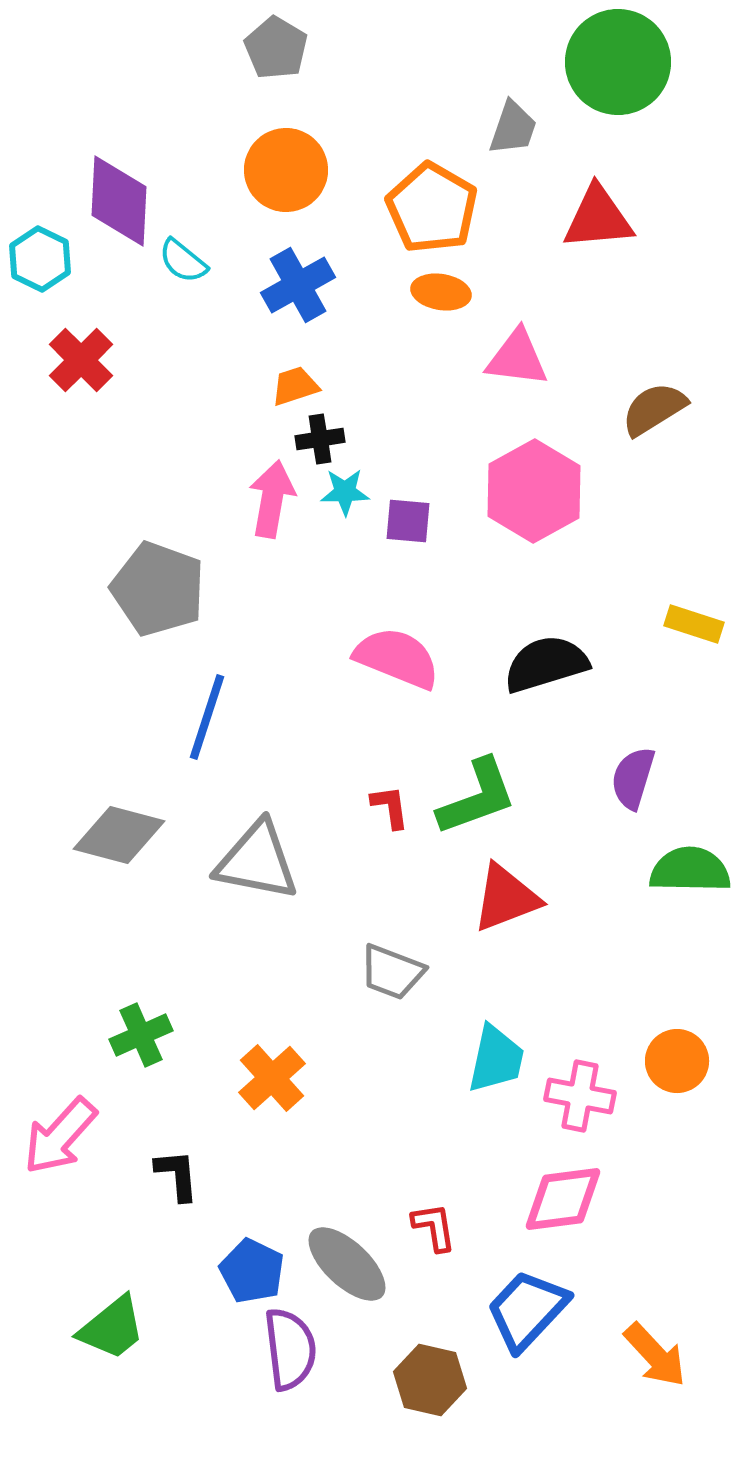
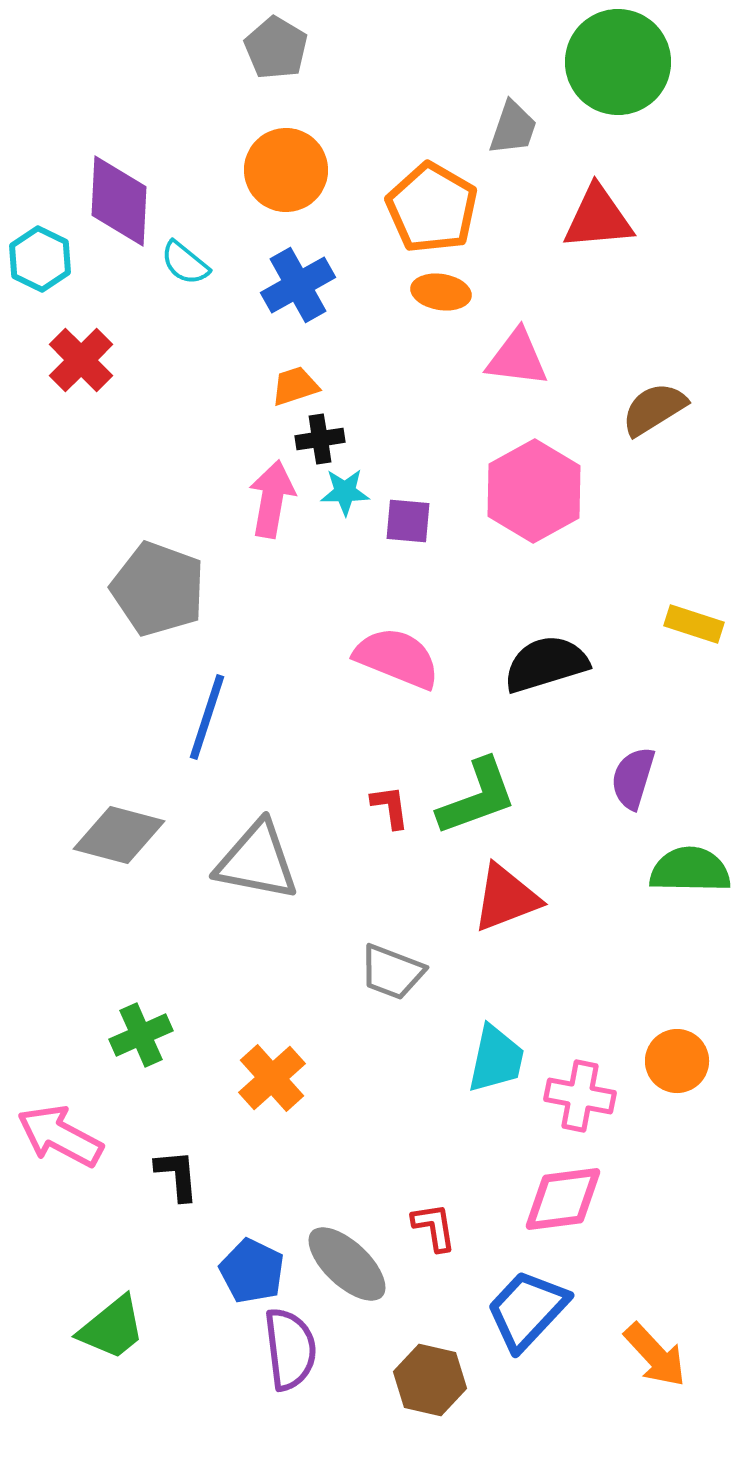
cyan semicircle at (183, 261): moved 2 px right, 2 px down
pink arrow at (60, 1136): rotated 76 degrees clockwise
